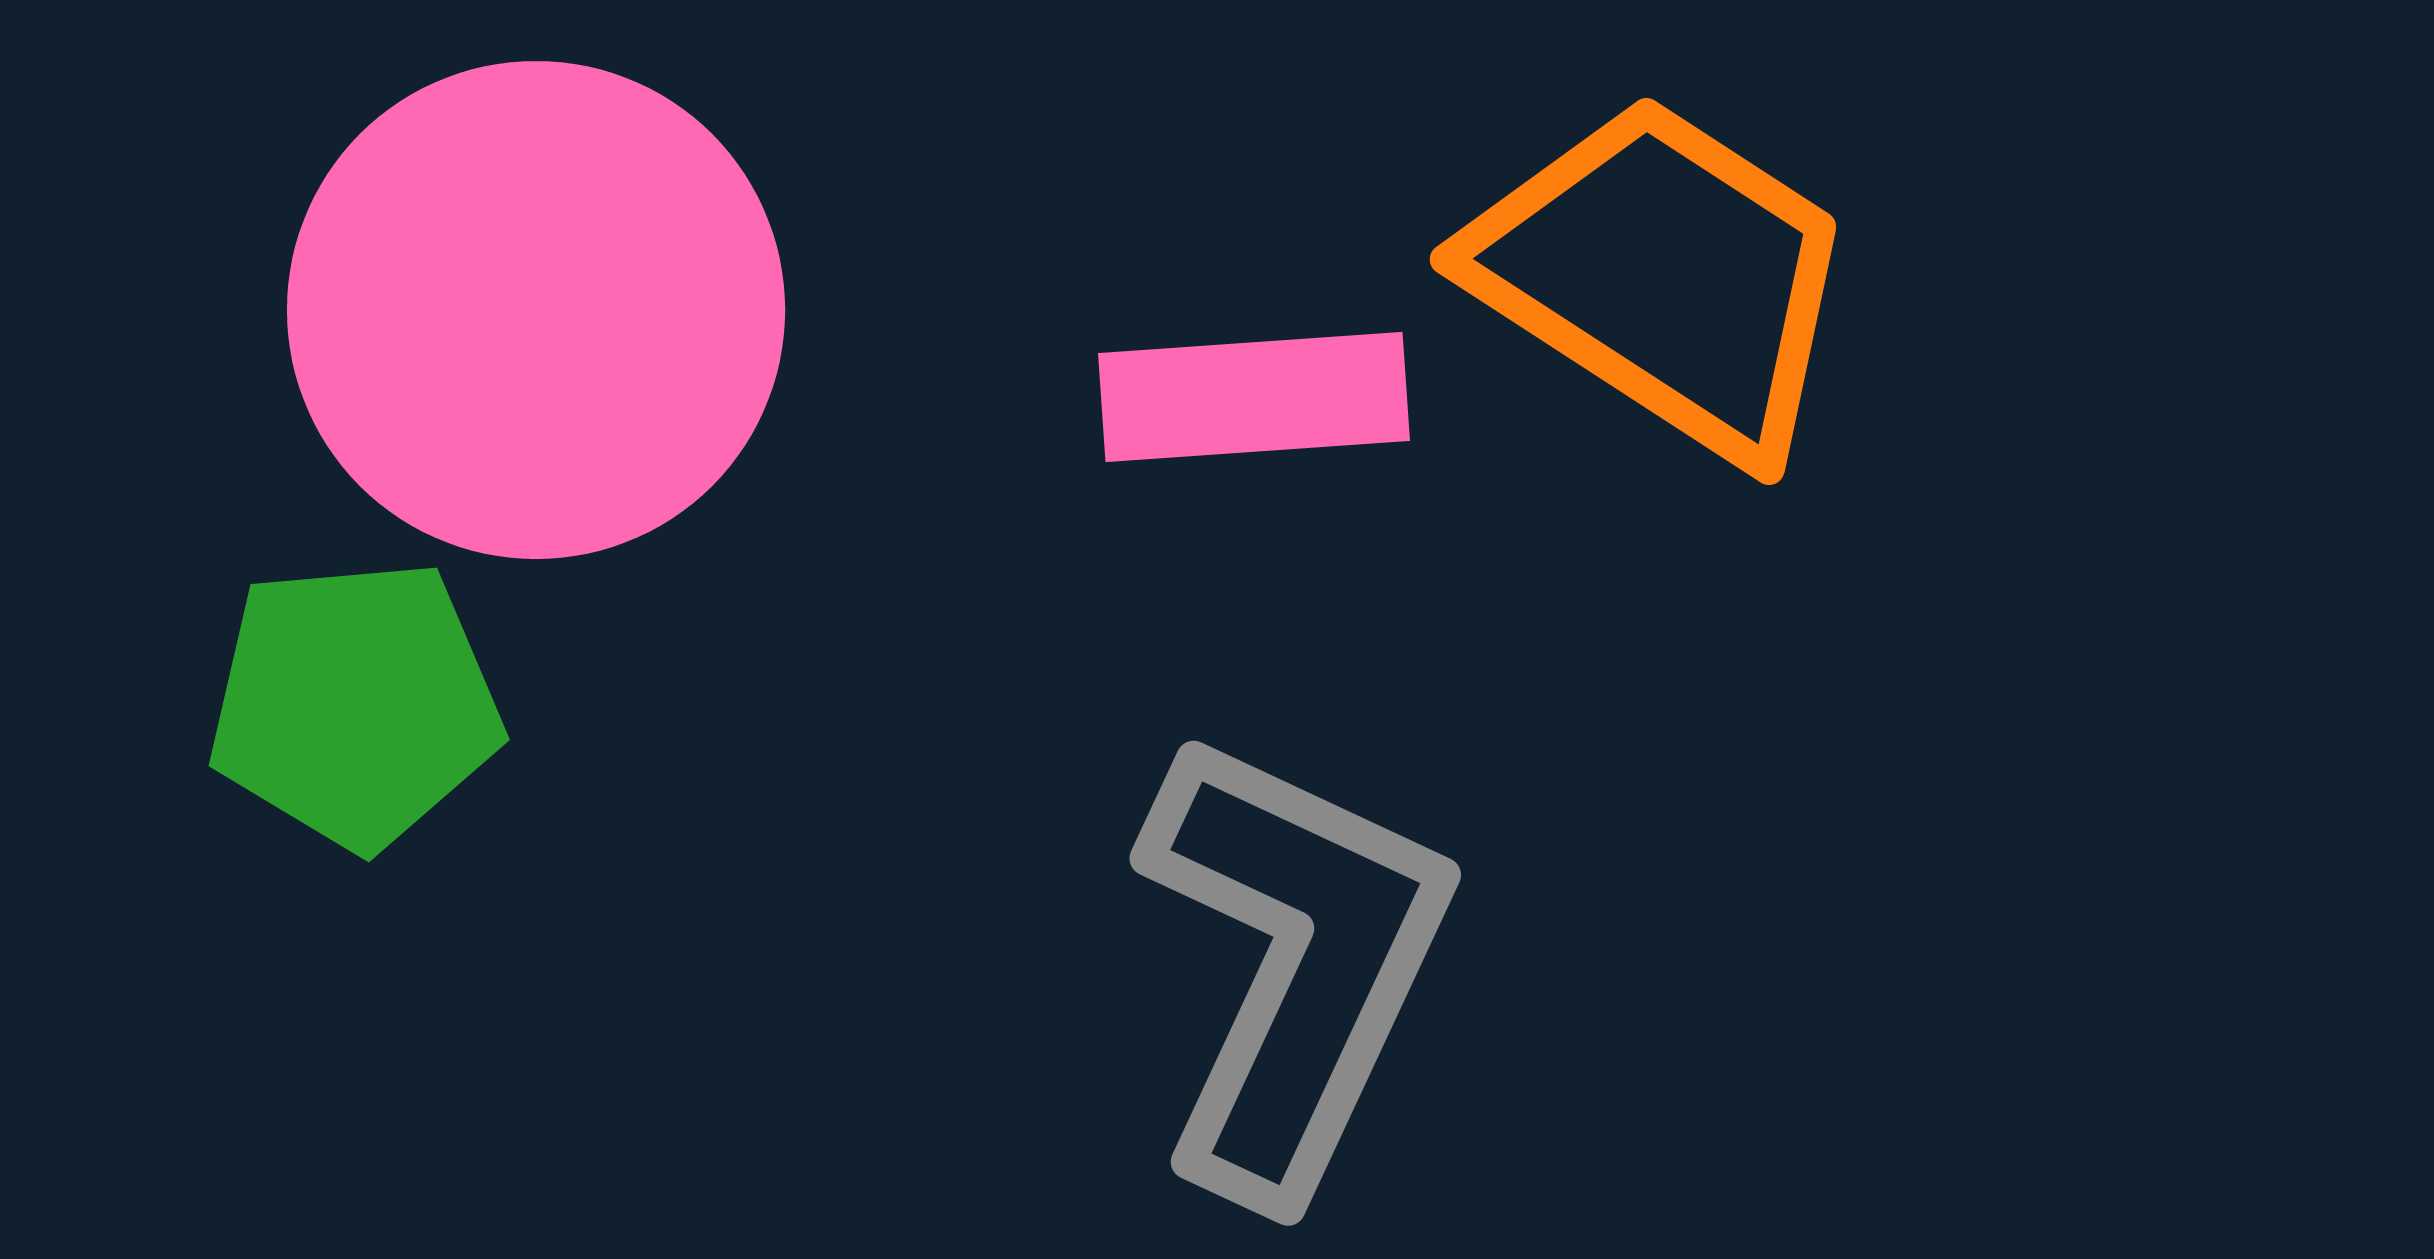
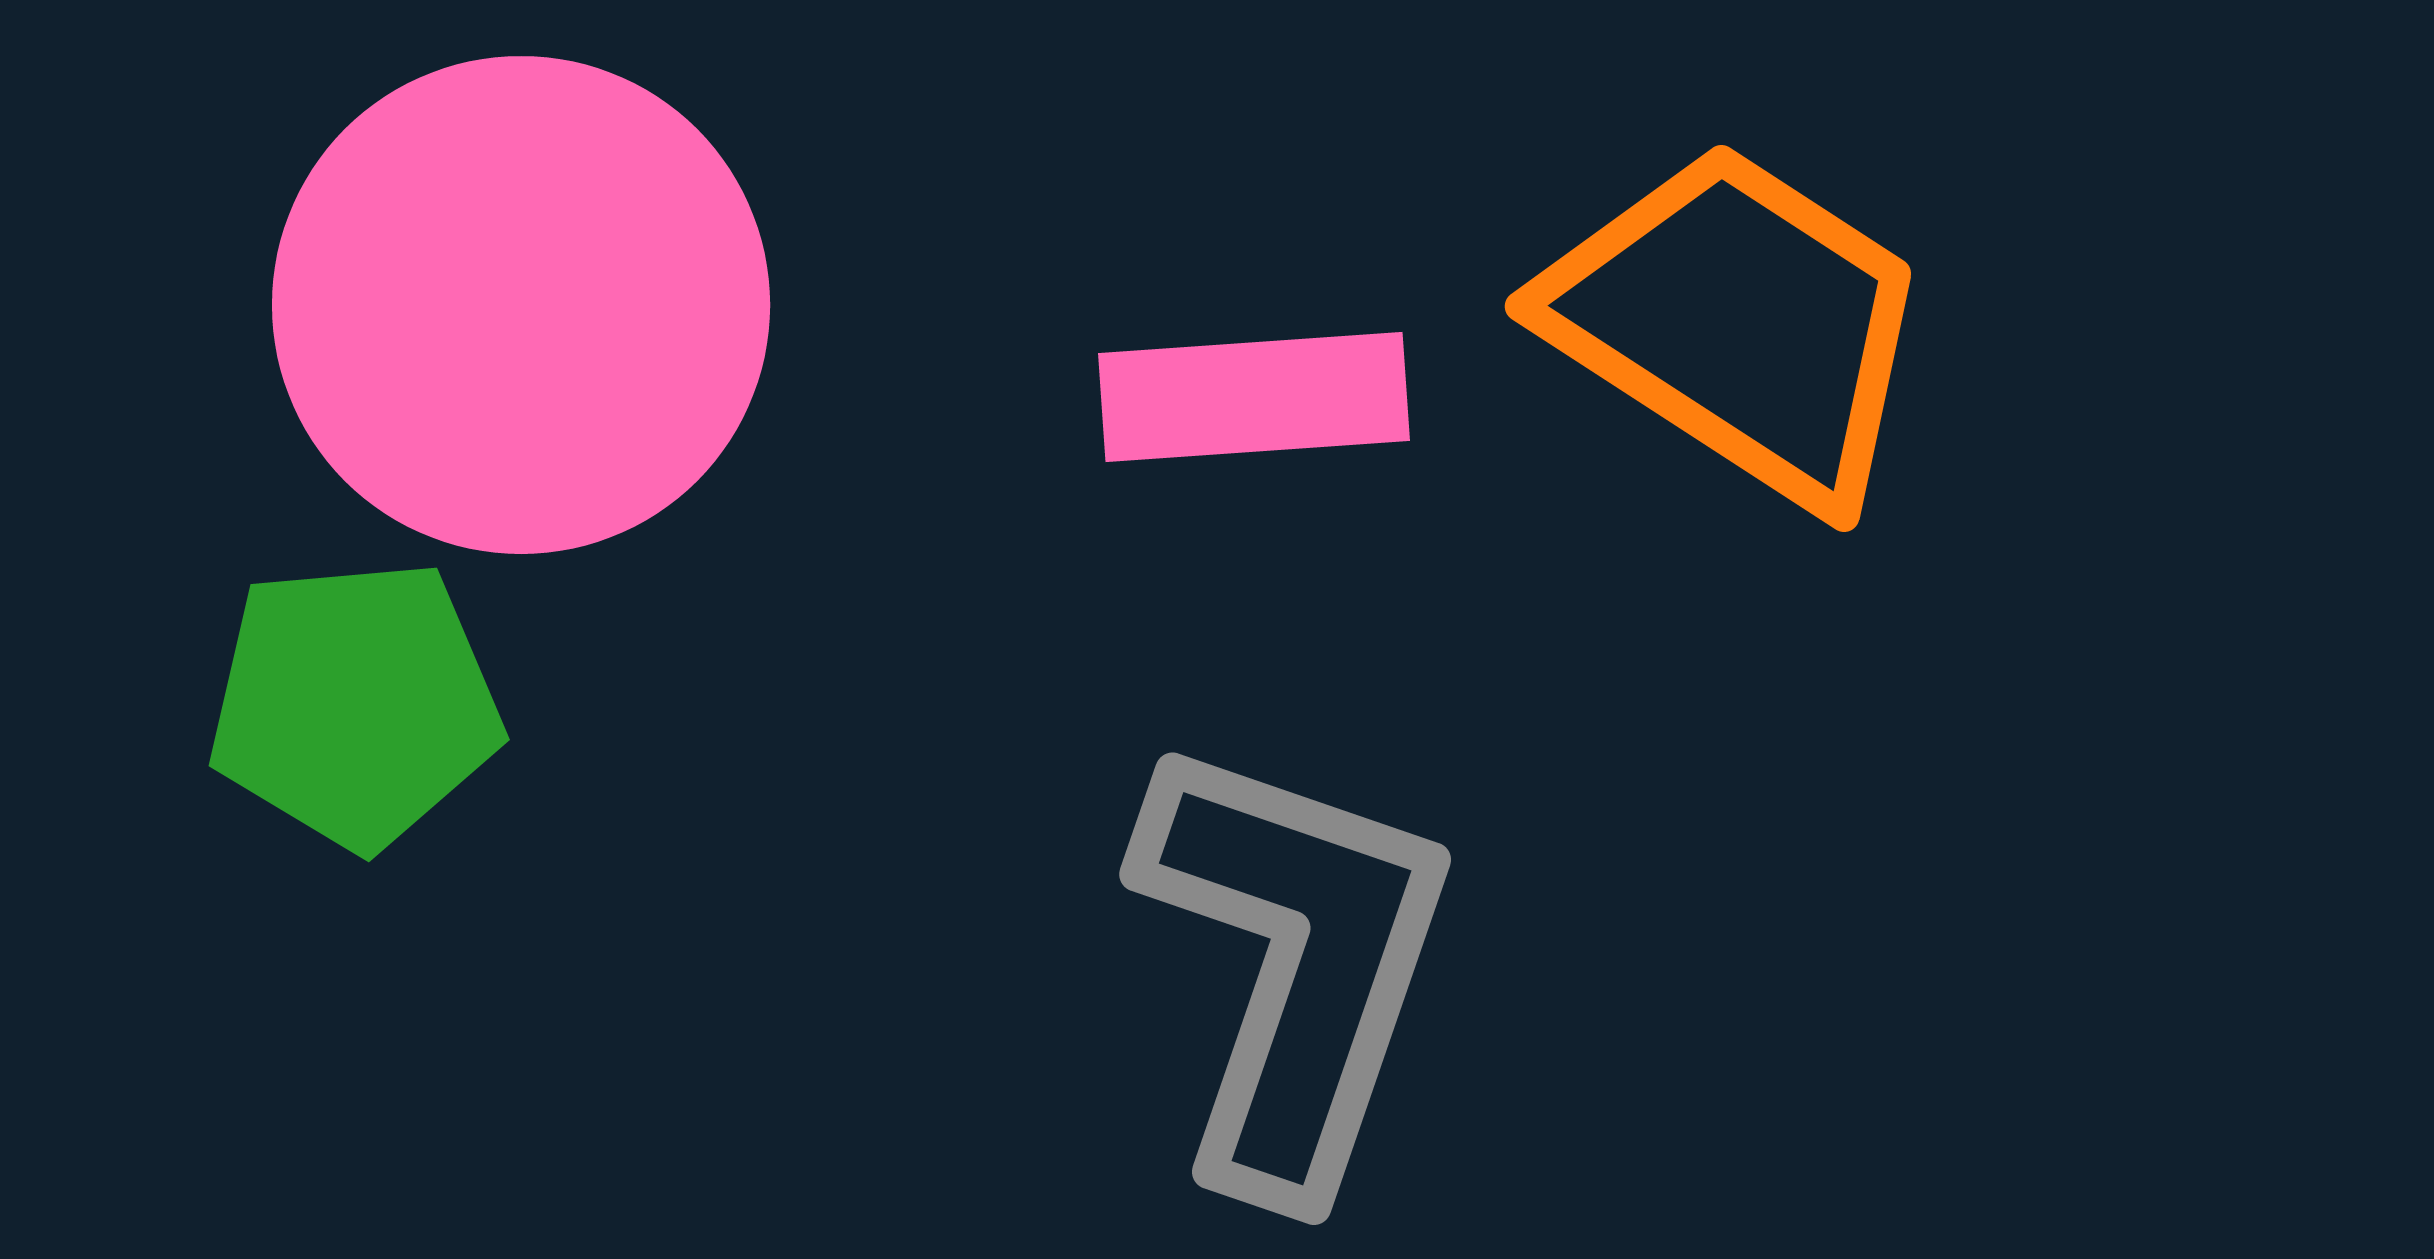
orange trapezoid: moved 75 px right, 47 px down
pink circle: moved 15 px left, 5 px up
gray L-shape: rotated 6 degrees counterclockwise
